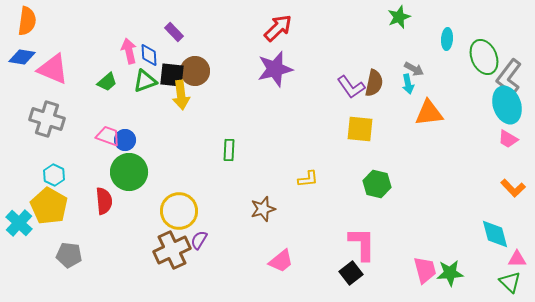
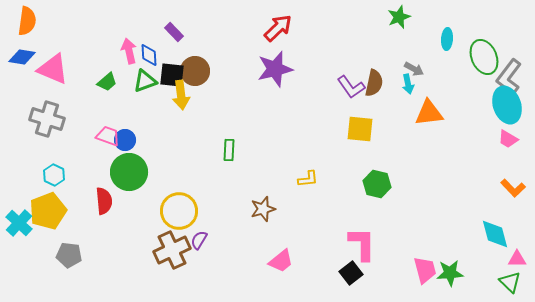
yellow pentagon at (49, 206): moved 1 px left, 5 px down; rotated 21 degrees clockwise
